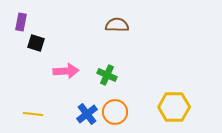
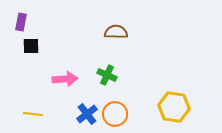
brown semicircle: moved 1 px left, 7 px down
black square: moved 5 px left, 3 px down; rotated 18 degrees counterclockwise
pink arrow: moved 1 px left, 8 px down
yellow hexagon: rotated 8 degrees clockwise
orange circle: moved 2 px down
